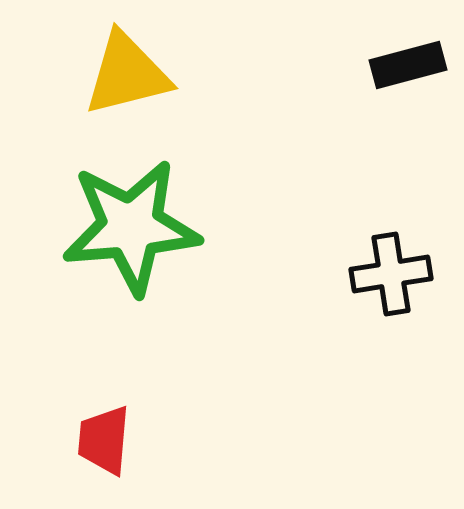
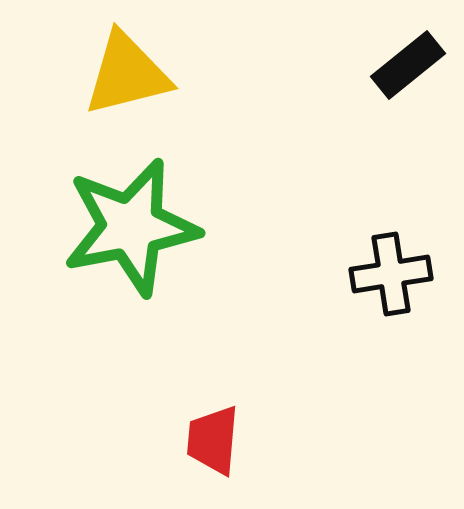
black rectangle: rotated 24 degrees counterclockwise
green star: rotated 6 degrees counterclockwise
red trapezoid: moved 109 px right
